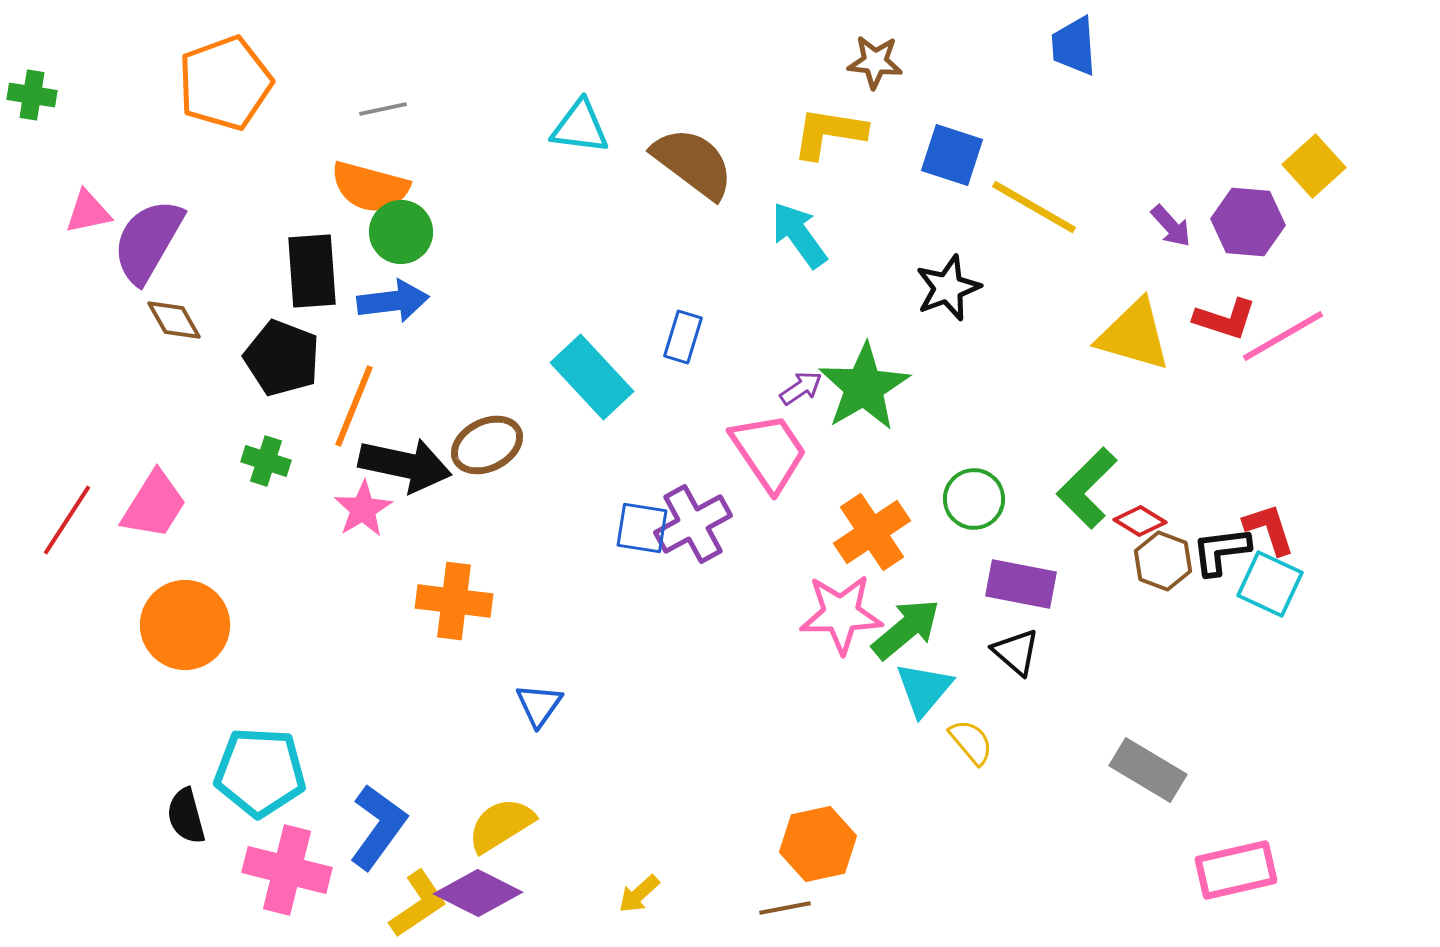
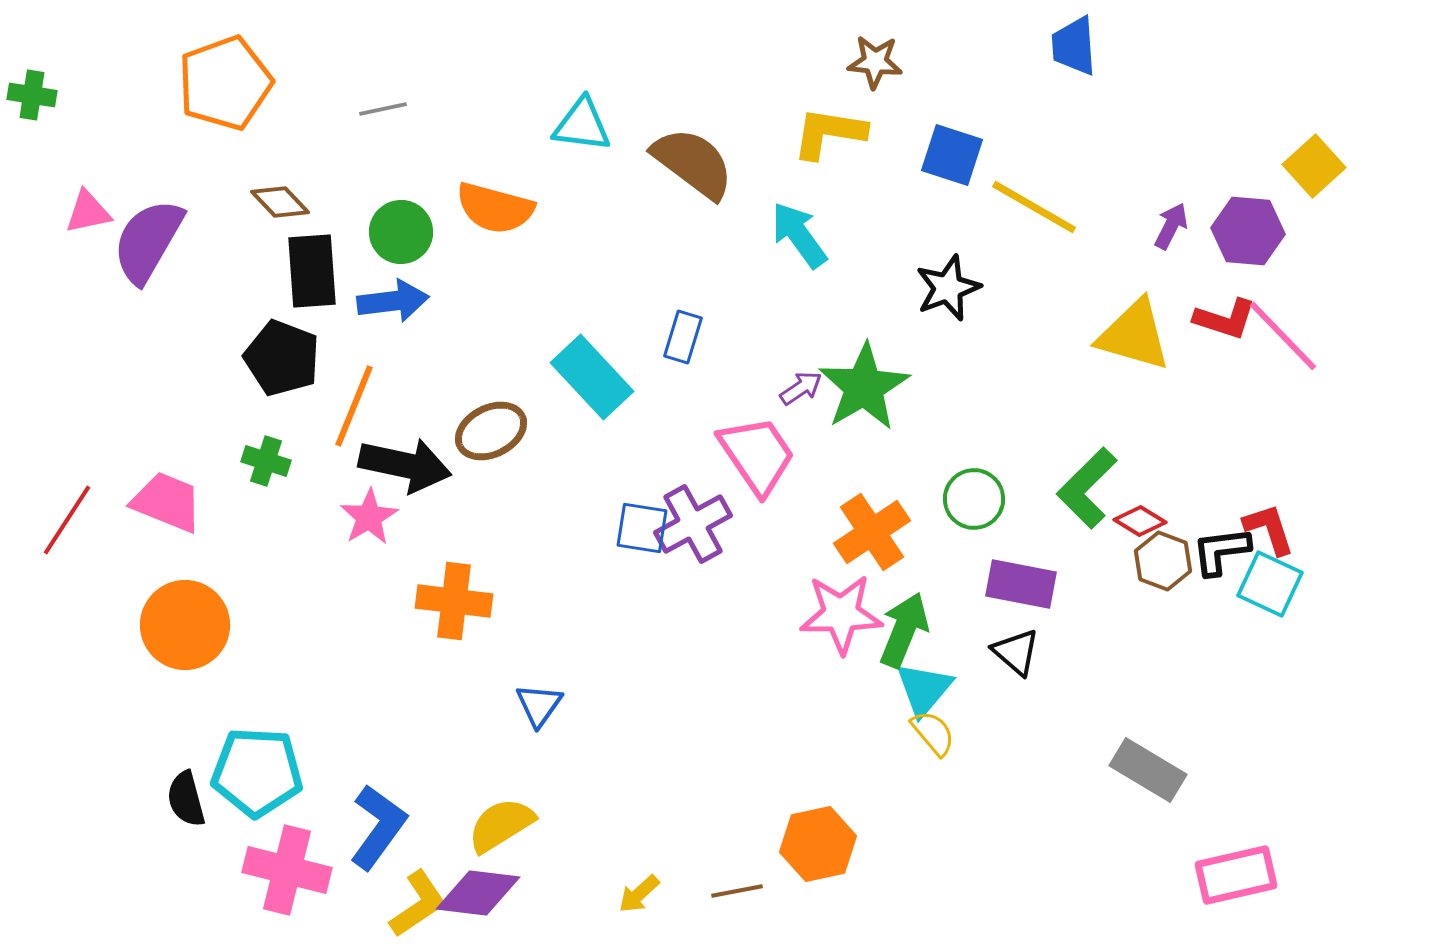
cyan triangle at (580, 127): moved 2 px right, 2 px up
orange semicircle at (370, 187): moved 125 px right, 21 px down
purple hexagon at (1248, 222): moved 9 px down
purple arrow at (1171, 226): rotated 111 degrees counterclockwise
brown diamond at (174, 320): moved 106 px right, 118 px up; rotated 14 degrees counterclockwise
pink line at (1283, 336): rotated 76 degrees clockwise
brown ellipse at (487, 445): moved 4 px right, 14 px up
pink trapezoid at (769, 452): moved 12 px left, 3 px down
pink trapezoid at (154, 505): moved 13 px right, 3 px up; rotated 100 degrees counterclockwise
pink star at (363, 509): moved 6 px right, 8 px down
green arrow at (906, 629): moved 2 px left, 1 px down; rotated 28 degrees counterclockwise
yellow semicircle at (971, 742): moved 38 px left, 9 px up
cyan pentagon at (260, 772): moved 3 px left
black semicircle at (186, 816): moved 17 px up
pink rectangle at (1236, 870): moved 5 px down
purple diamond at (478, 893): rotated 20 degrees counterclockwise
brown line at (785, 908): moved 48 px left, 17 px up
